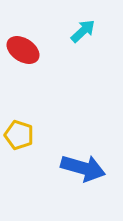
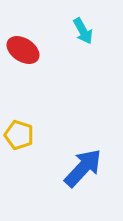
cyan arrow: rotated 104 degrees clockwise
blue arrow: rotated 63 degrees counterclockwise
